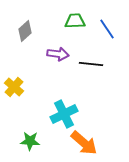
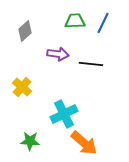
blue line: moved 4 px left, 6 px up; rotated 60 degrees clockwise
yellow cross: moved 8 px right
